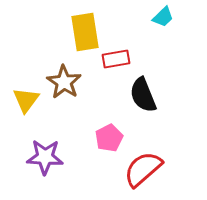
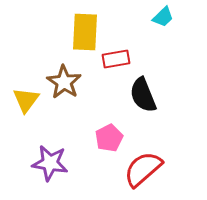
yellow rectangle: rotated 12 degrees clockwise
purple star: moved 5 px right, 6 px down; rotated 6 degrees clockwise
